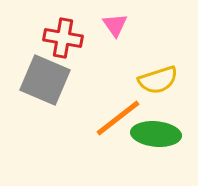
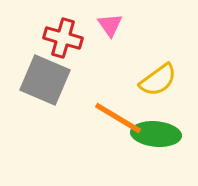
pink triangle: moved 5 px left
red cross: rotated 6 degrees clockwise
yellow semicircle: rotated 18 degrees counterclockwise
orange line: rotated 69 degrees clockwise
